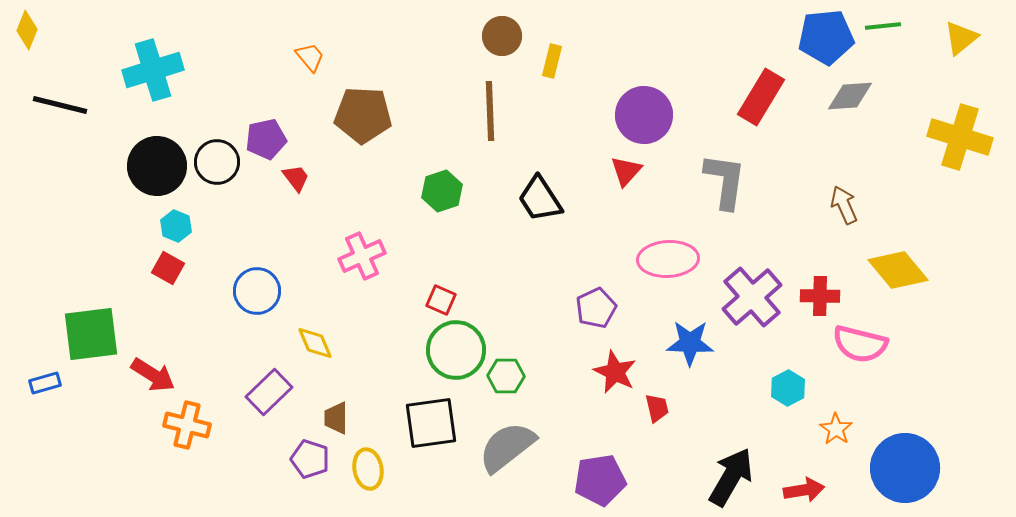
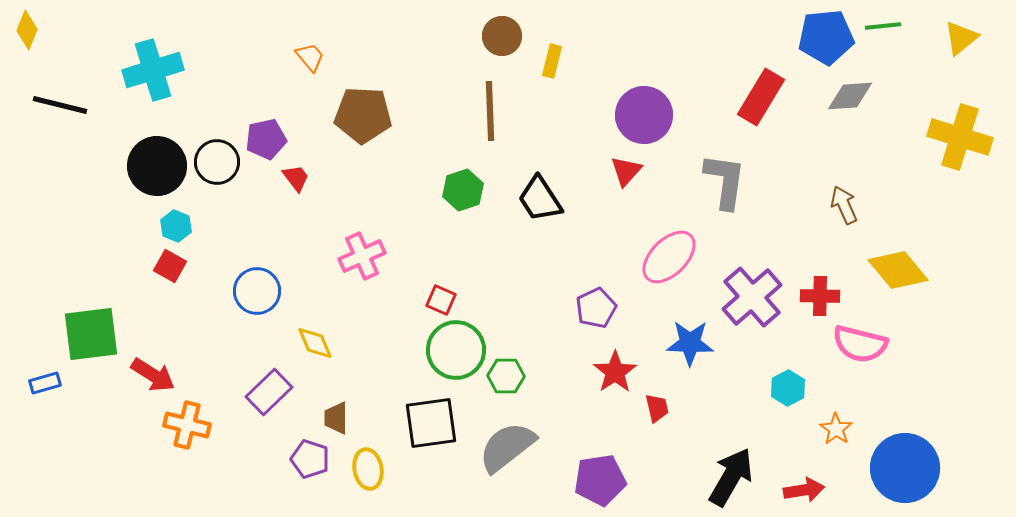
green hexagon at (442, 191): moved 21 px right, 1 px up
pink ellipse at (668, 259): moved 1 px right, 2 px up; rotated 42 degrees counterclockwise
red square at (168, 268): moved 2 px right, 2 px up
red star at (615, 372): rotated 12 degrees clockwise
